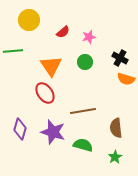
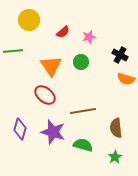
black cross: moved 3 px up
green circle: moved 4 px left
red ellipse: moved 2 px down; rotated 15 degrees counterclockwise
